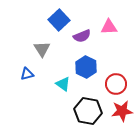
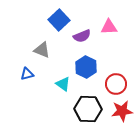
gray triangle: moved 1 px down; rotated 36 degrees counterclockwise
black hexagon: moved 2 px up; rotated 8 degrees counterclockwise
